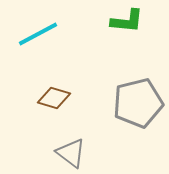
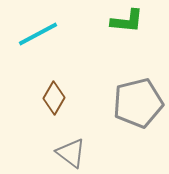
brown diamond: rotated 76 degrees counterclockwise
